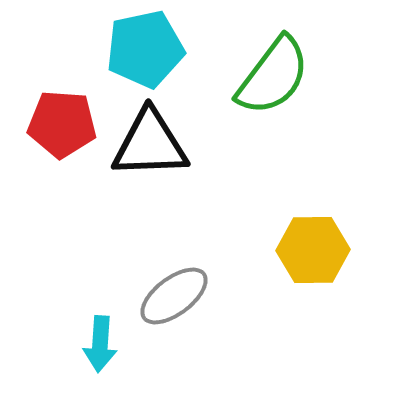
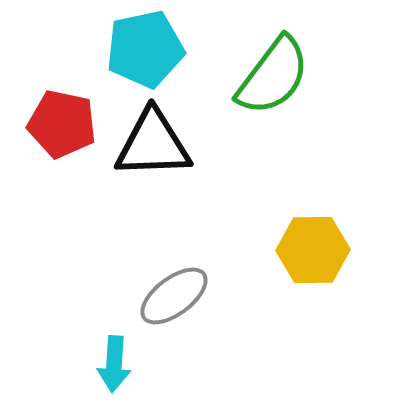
red pentagon: rotated 8 degrees clockwise
black triangle: moved 3 px right
cyan arrow: moved 14 px right, 20 px down
